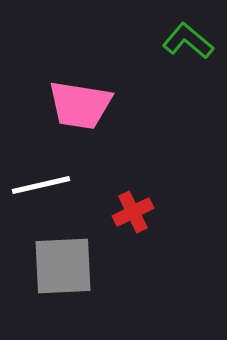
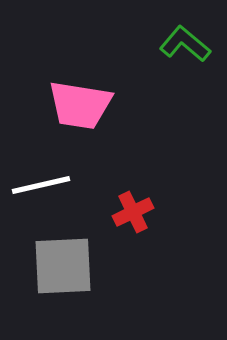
green L-shape: moved 3 px left, 3 px down
